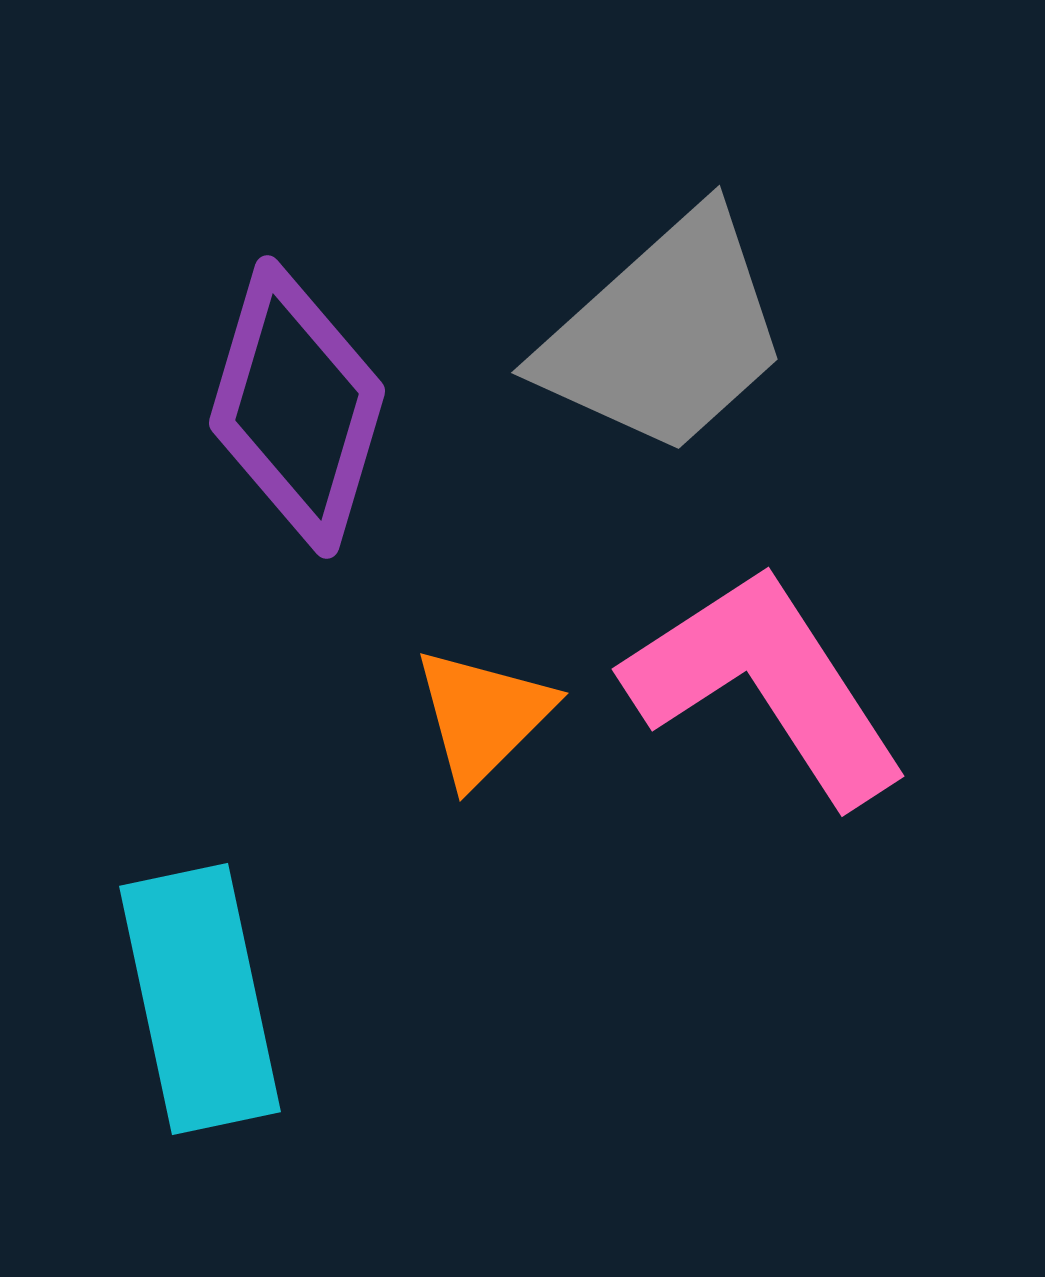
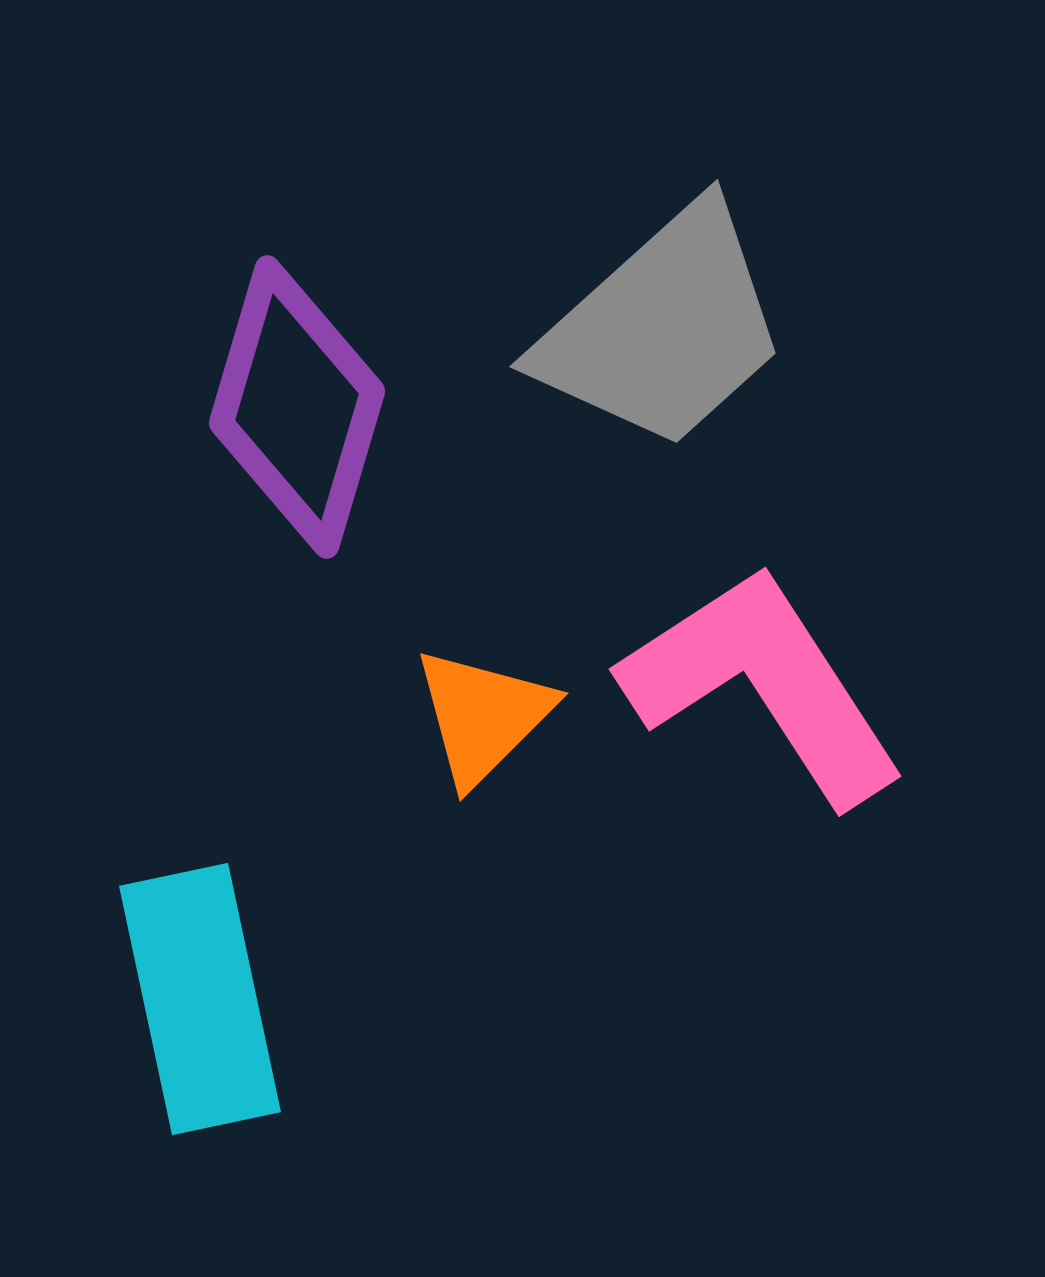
gray trapezoid: moved 2 px left, 6 px up
pink L-shape: moved 3 px left
